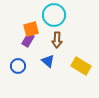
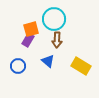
cyan circle: moved 4 px down
